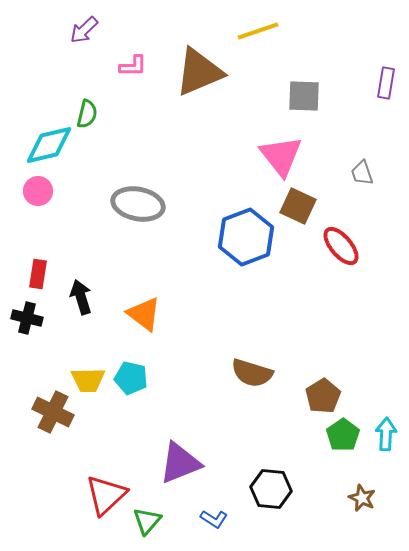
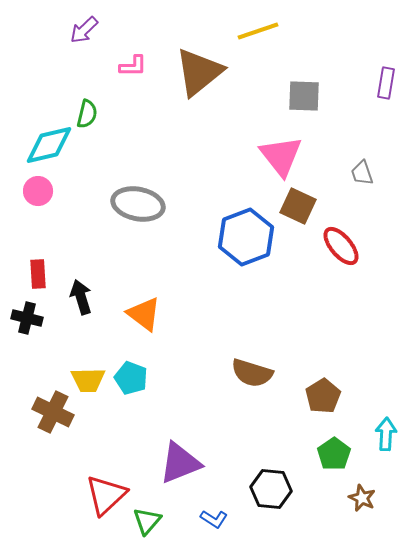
brown triangle: rotated 16 degrees counterclockwise
red rectangle: rotated 12 degrees counterclockwise
cyan pentagon: rotated 8 degrees clockwise
green pentagon: moved 9 px left, 19 px down
